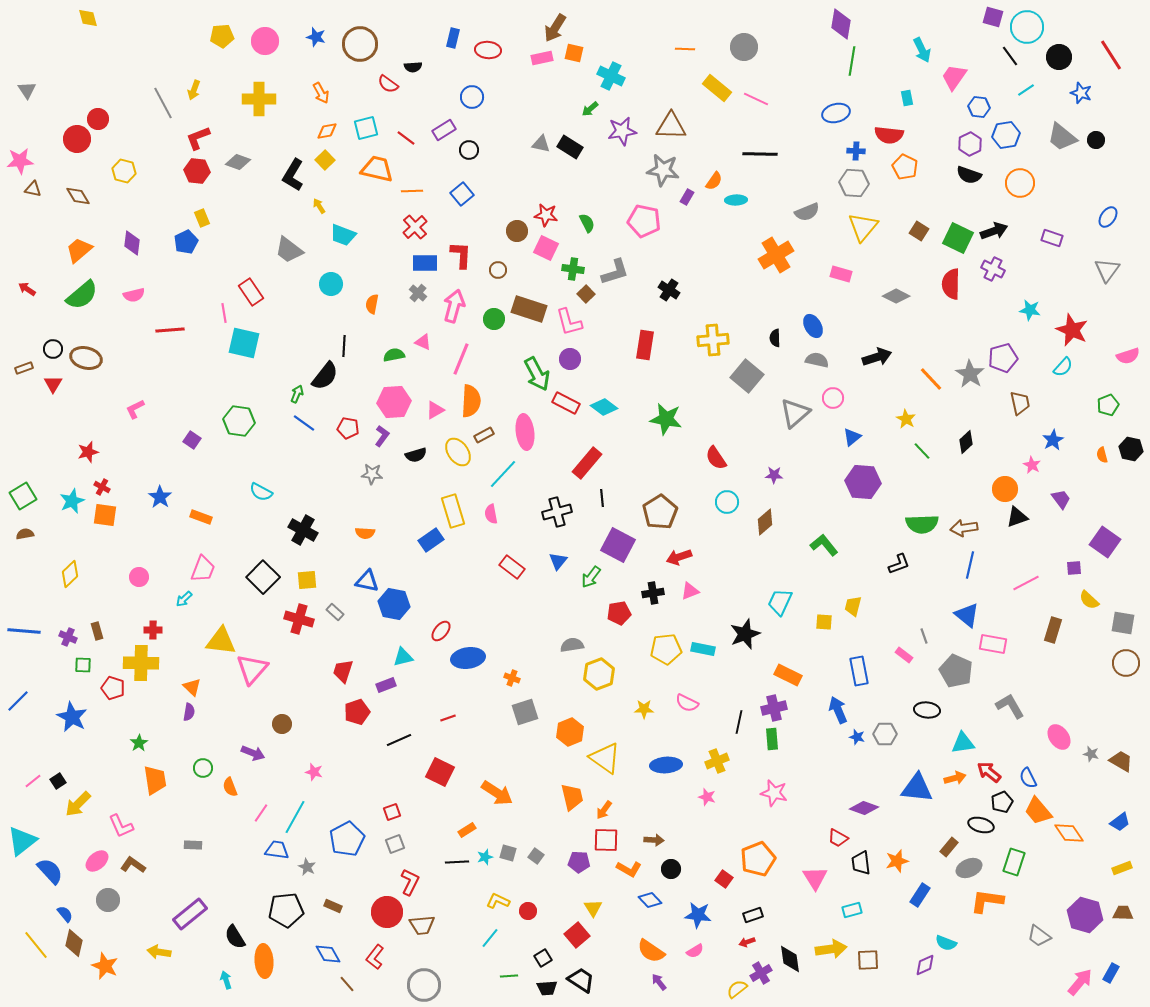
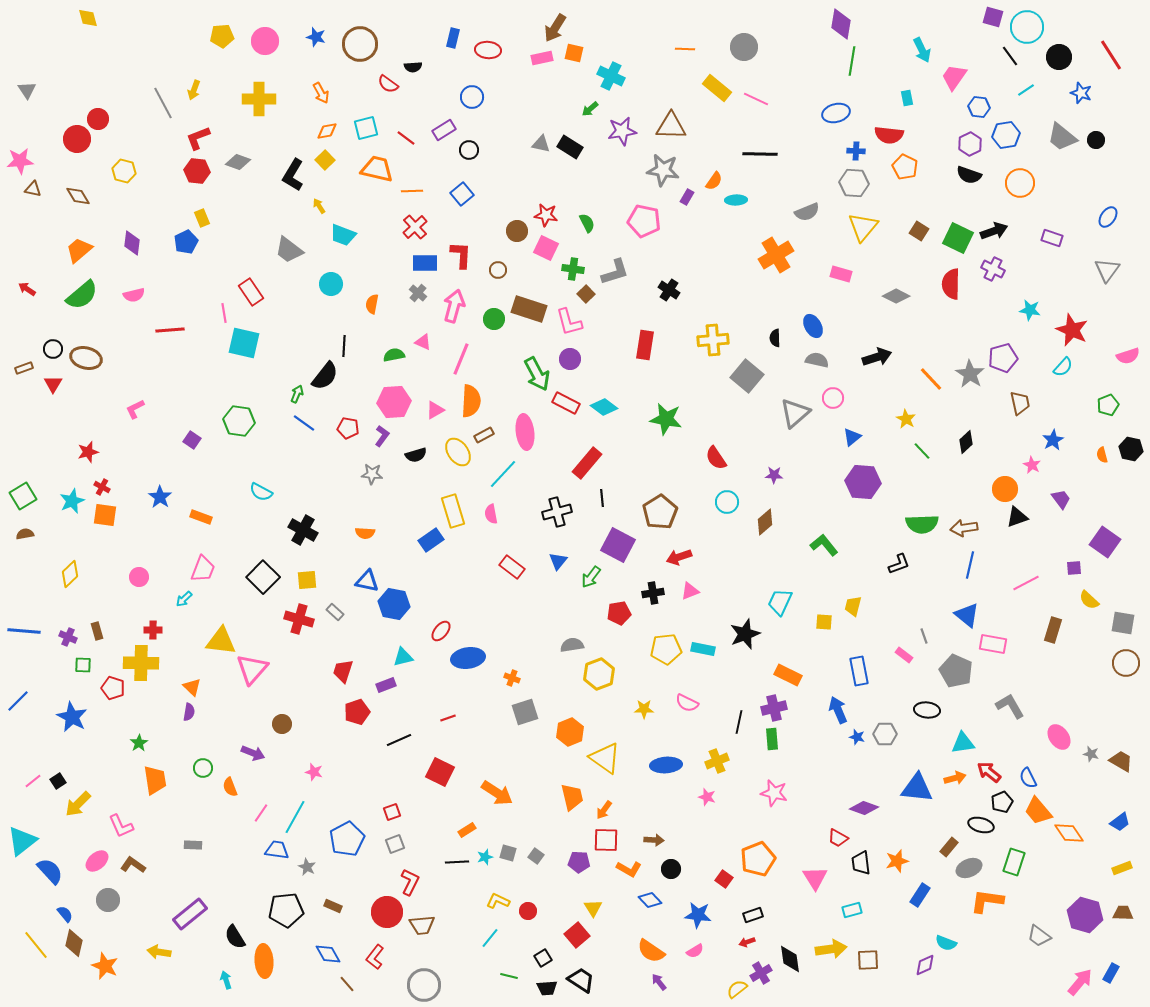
green line at (509, 976): rotated 18 degrees clockwise
